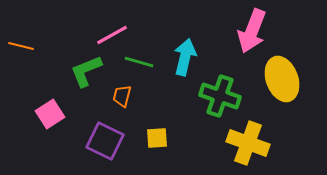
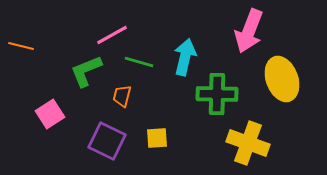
pink arrow: moved 3 px left
green cross: moved 3 px left, 2 px up; rotated 18 degrees counterclockwise
purple square: moved 2 px right
